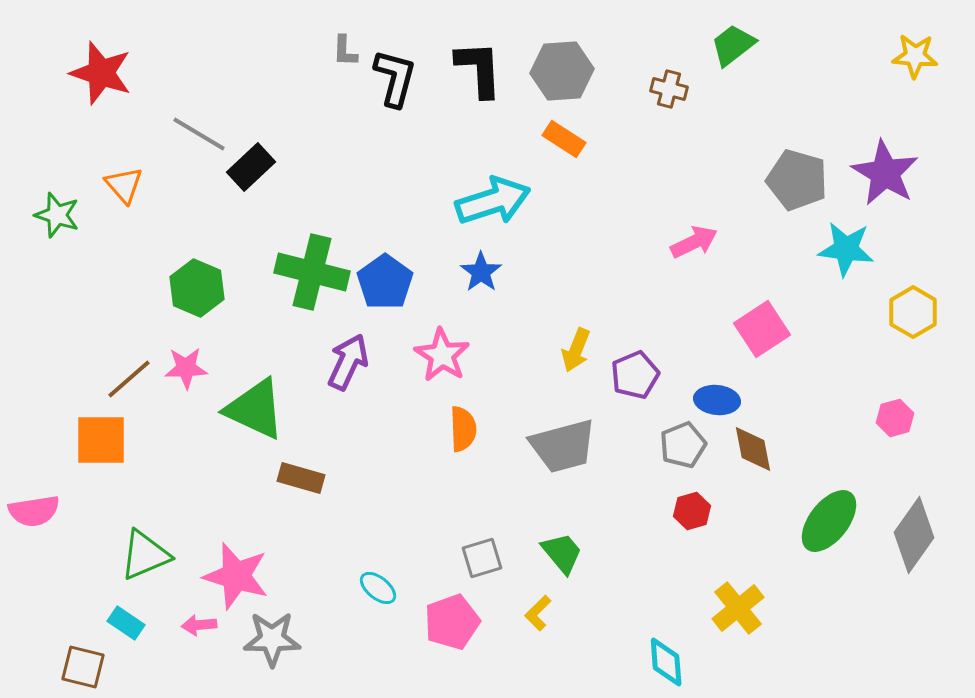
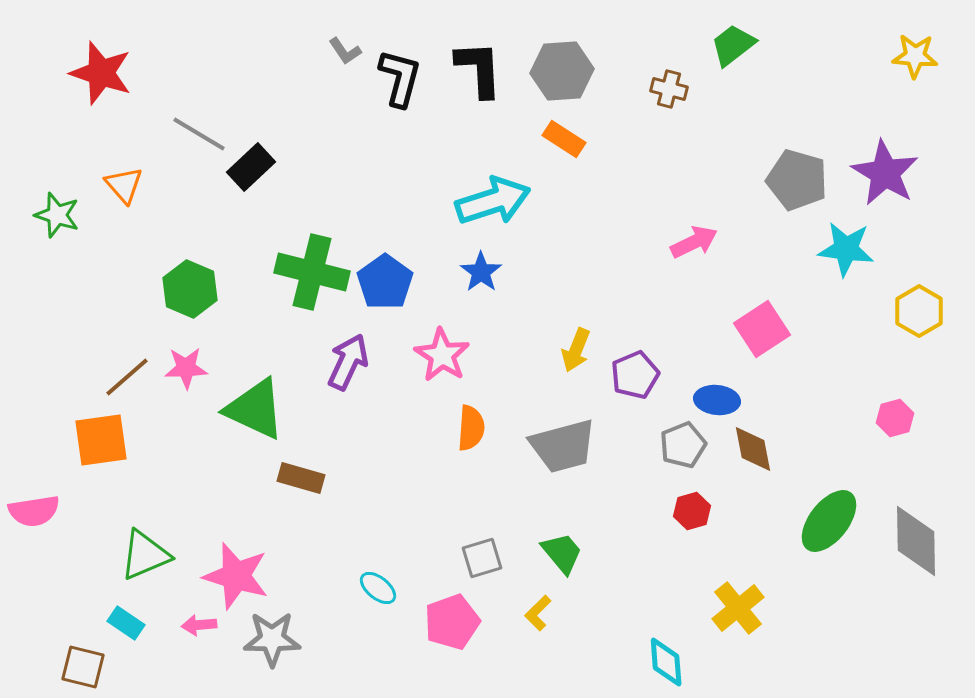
gray L-shape at (345, 51): rotated 36 degrees counterclockwise
black L-shape at (395, 78): moved 5 px right
green hexagon at (197, 288): moved 7 px left, 1 px down
yellow hexagon at (913, 312): moved 6 px right, 1 px up
brown line at (129, 379): moved 2 px left, 2 px up
orange semicircle at (463, 429): moved 8 px right, 1 px up; rotated 6 degrees clockwise
orange square at (101, 440): rotated 8 degrees counterclockwise
gray diamond at (914, 535): moved 2 px right, 6 px down; rotated 36 degrees counterclockwise
